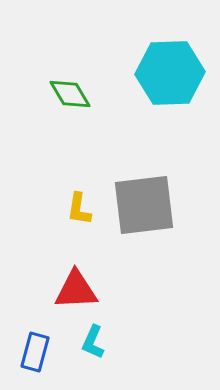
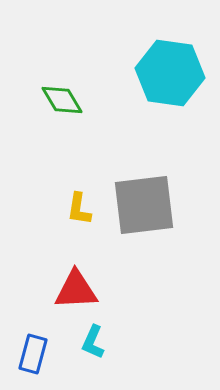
cyan hexagon: rotated 10 degrees clockwise
green diamond: moved 8 px left, 6 px down
blue rectangle: moved 2 px left, 2 px down
